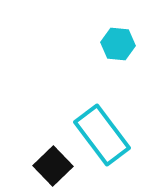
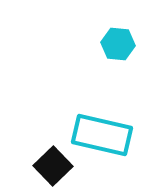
cyan rectangle: rotated 40 degrees counterclockwise
